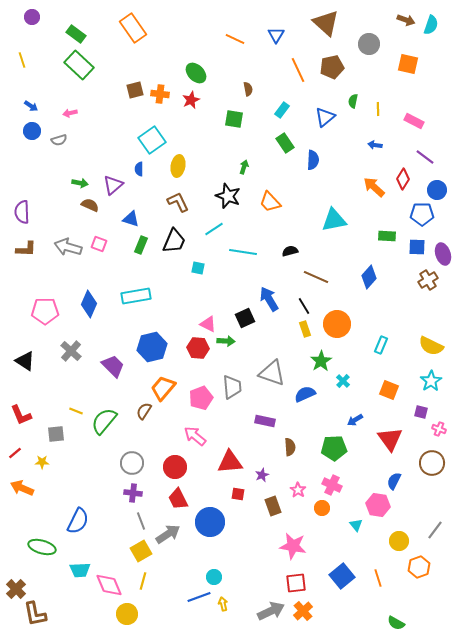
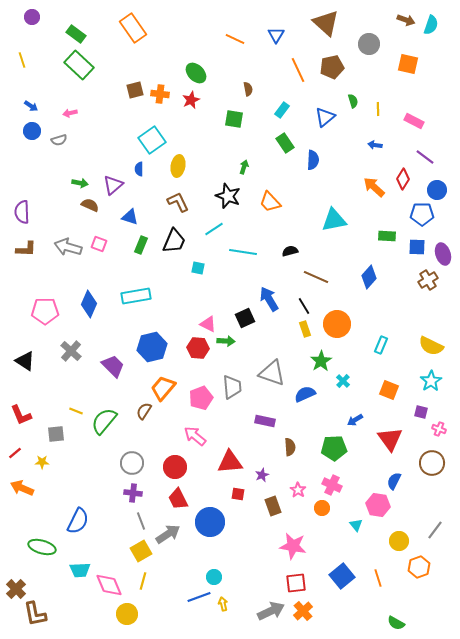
green semicircle at (353, 101): rotated 152 degrees clockwise
blue triangle at (131, 219): moved 1 px left, 2 px up
